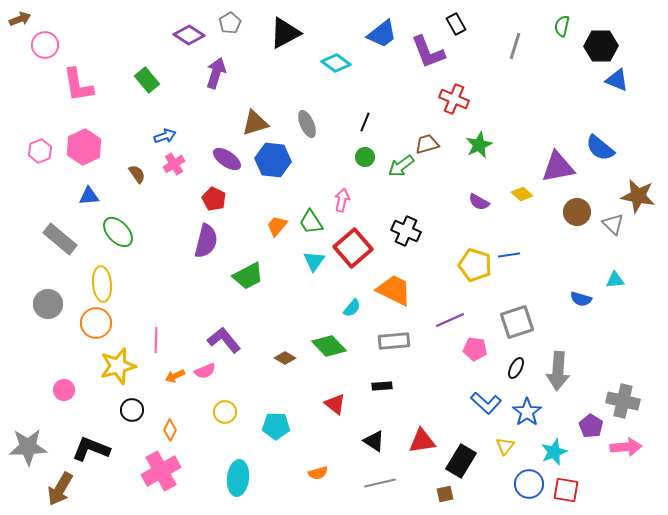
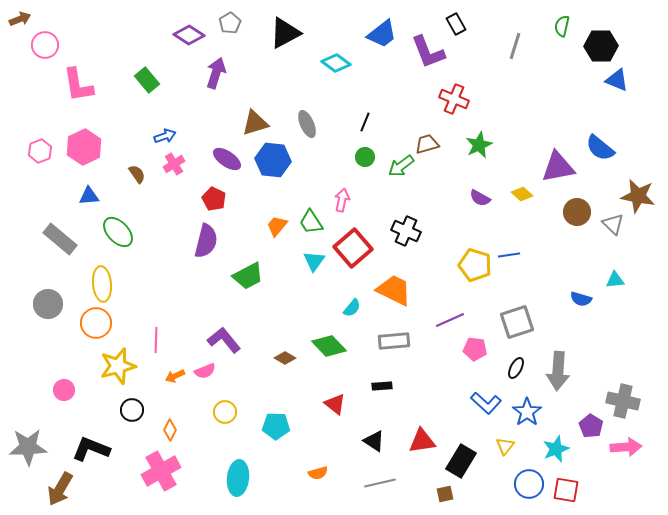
purple semicircle at (479, 202): moved 1 px right, 4 px up
cyan star at (554, 452): moved 2 px right, 3 px up
